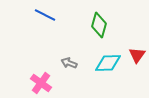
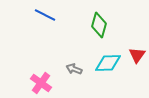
gray arrow: moved 5 px right, 6 px down
